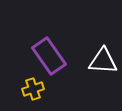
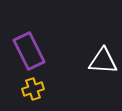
purple rectangle: moved 20 px left, 5 px up; rotated 9 degrees clockwise
